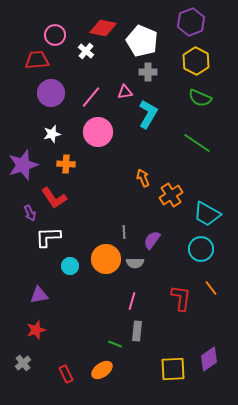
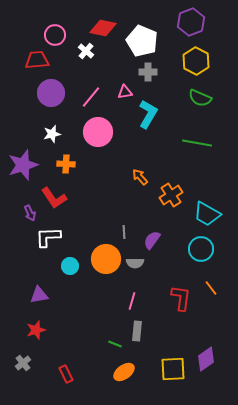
green line at (197, 143): rotated 24 degrees counterclockwise
orange arrow at (143, 178): moved 3 px left, 1 px up; rotated 18 degrees counterclockwise
purple diamond at (209, 359): moved 3 px left
orange ellipse at (102, 370): moved 22 px right, 2 px down
